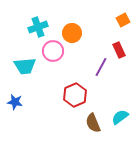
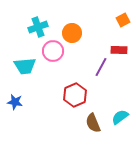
red rectangle: rotated 63 degrees counterclockwise
